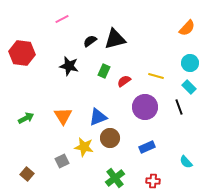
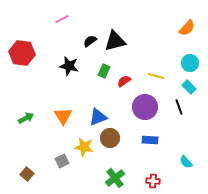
black triangle: moved 2 px down
blue rectangle: moved 3 px right, 7 px up; rotated 28 degrees clockwise
